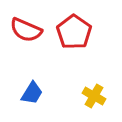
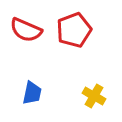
red pentagon: moved 2 px up; rotated 16 degrees clockwise
blue trapezoid: rotated 20 degrees counterclockwise
